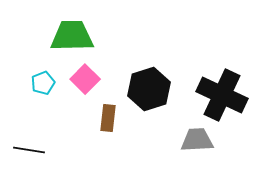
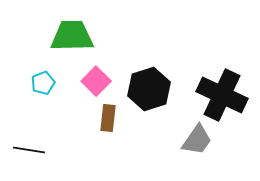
pink square: moved 11 px right, 2 px down
gray trapezoid: rotated 128 degrees clockwise
